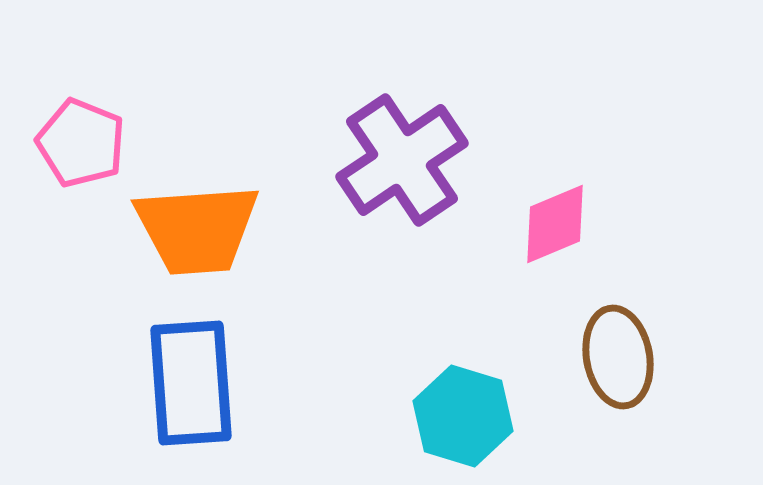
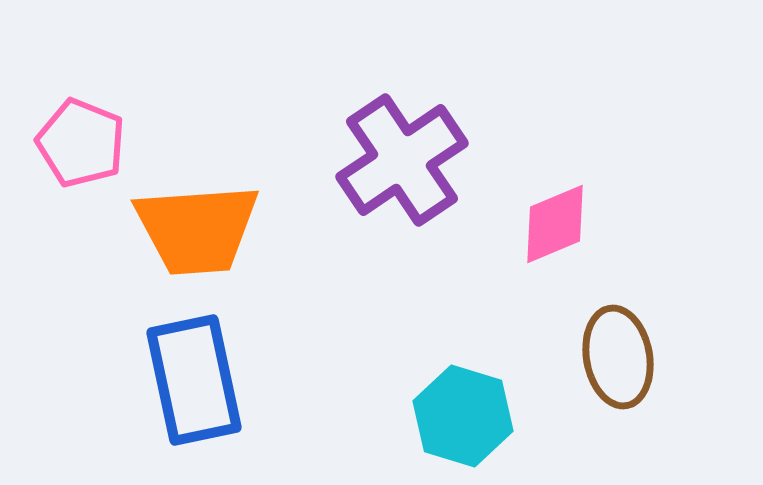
blue rectangle: moved 3 px right, 3 px up; rotated 8 degrees counterclockwise
